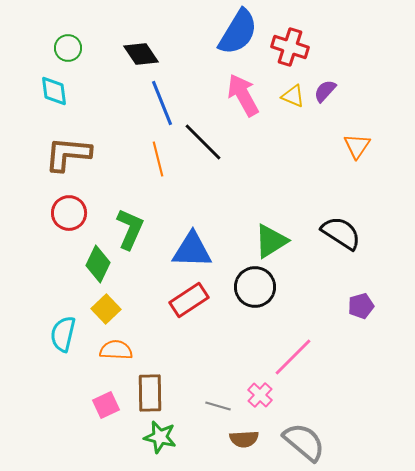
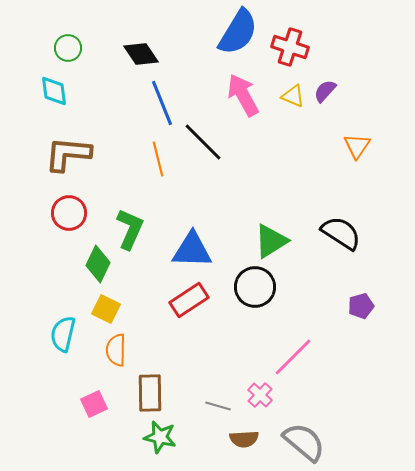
yellow square: rotated 20 degrees counterclockwise
orange semicircle: rotated 92 degrees counterclockwise
pink square: moved 12 px left, 1 px up
